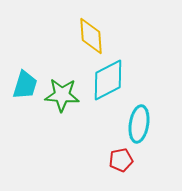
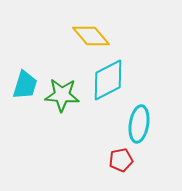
yellow diamond: rotated 36 degrees counterclockwise
